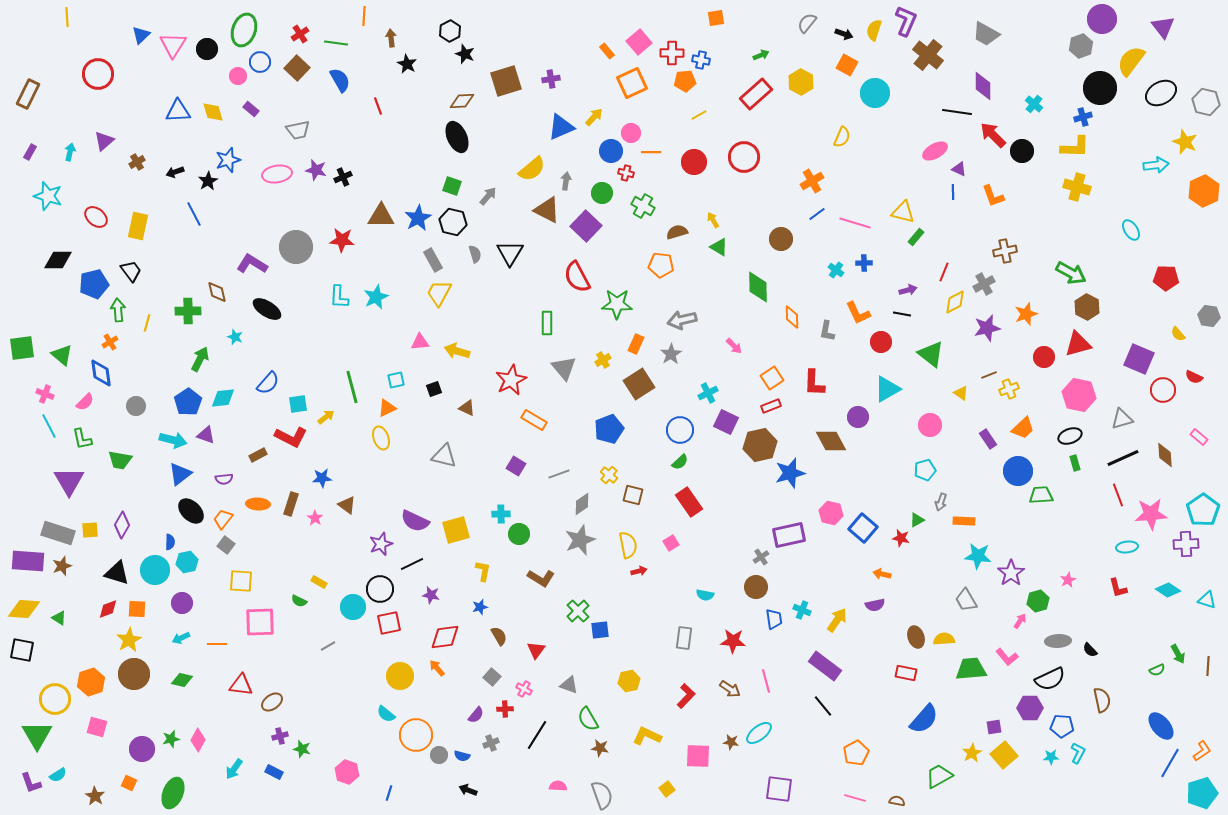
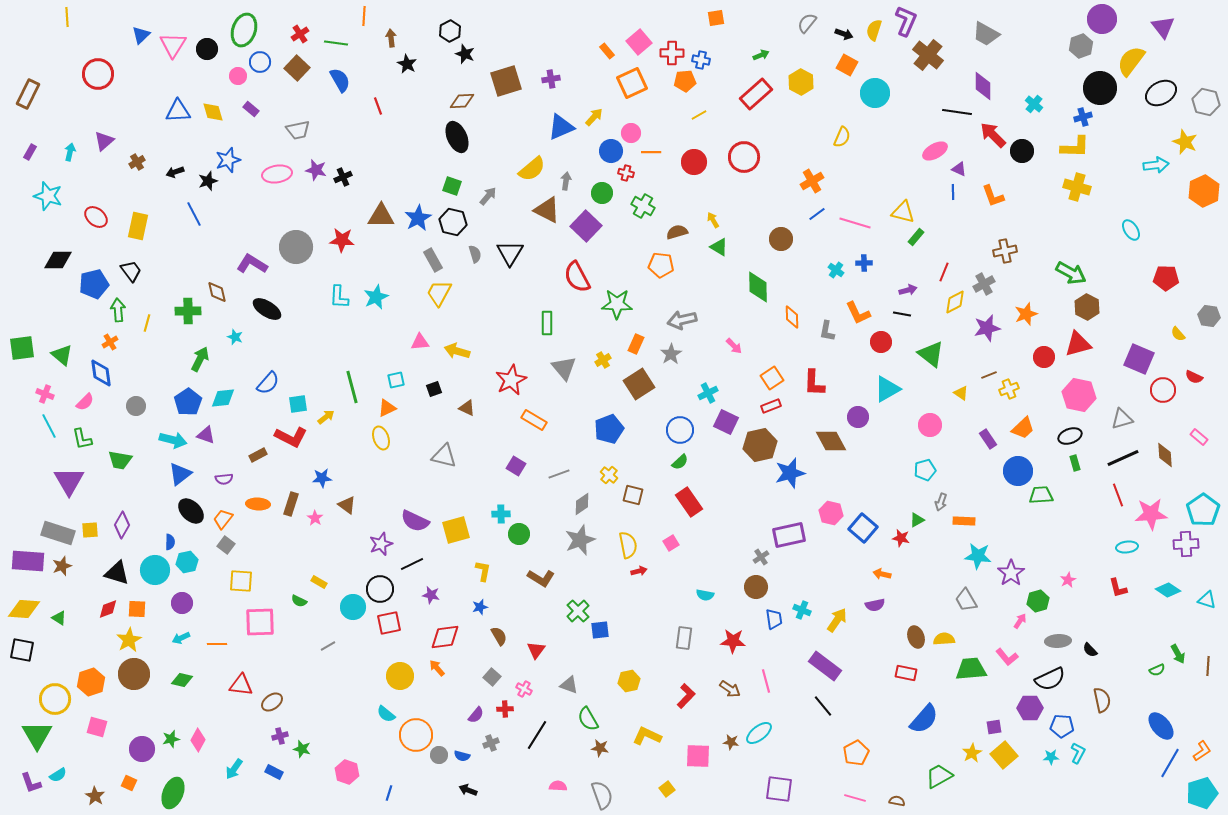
black star at (208, 181): rotated 12 degrees clockwise
